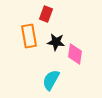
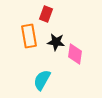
cyan semicircle: moved 9 px left
